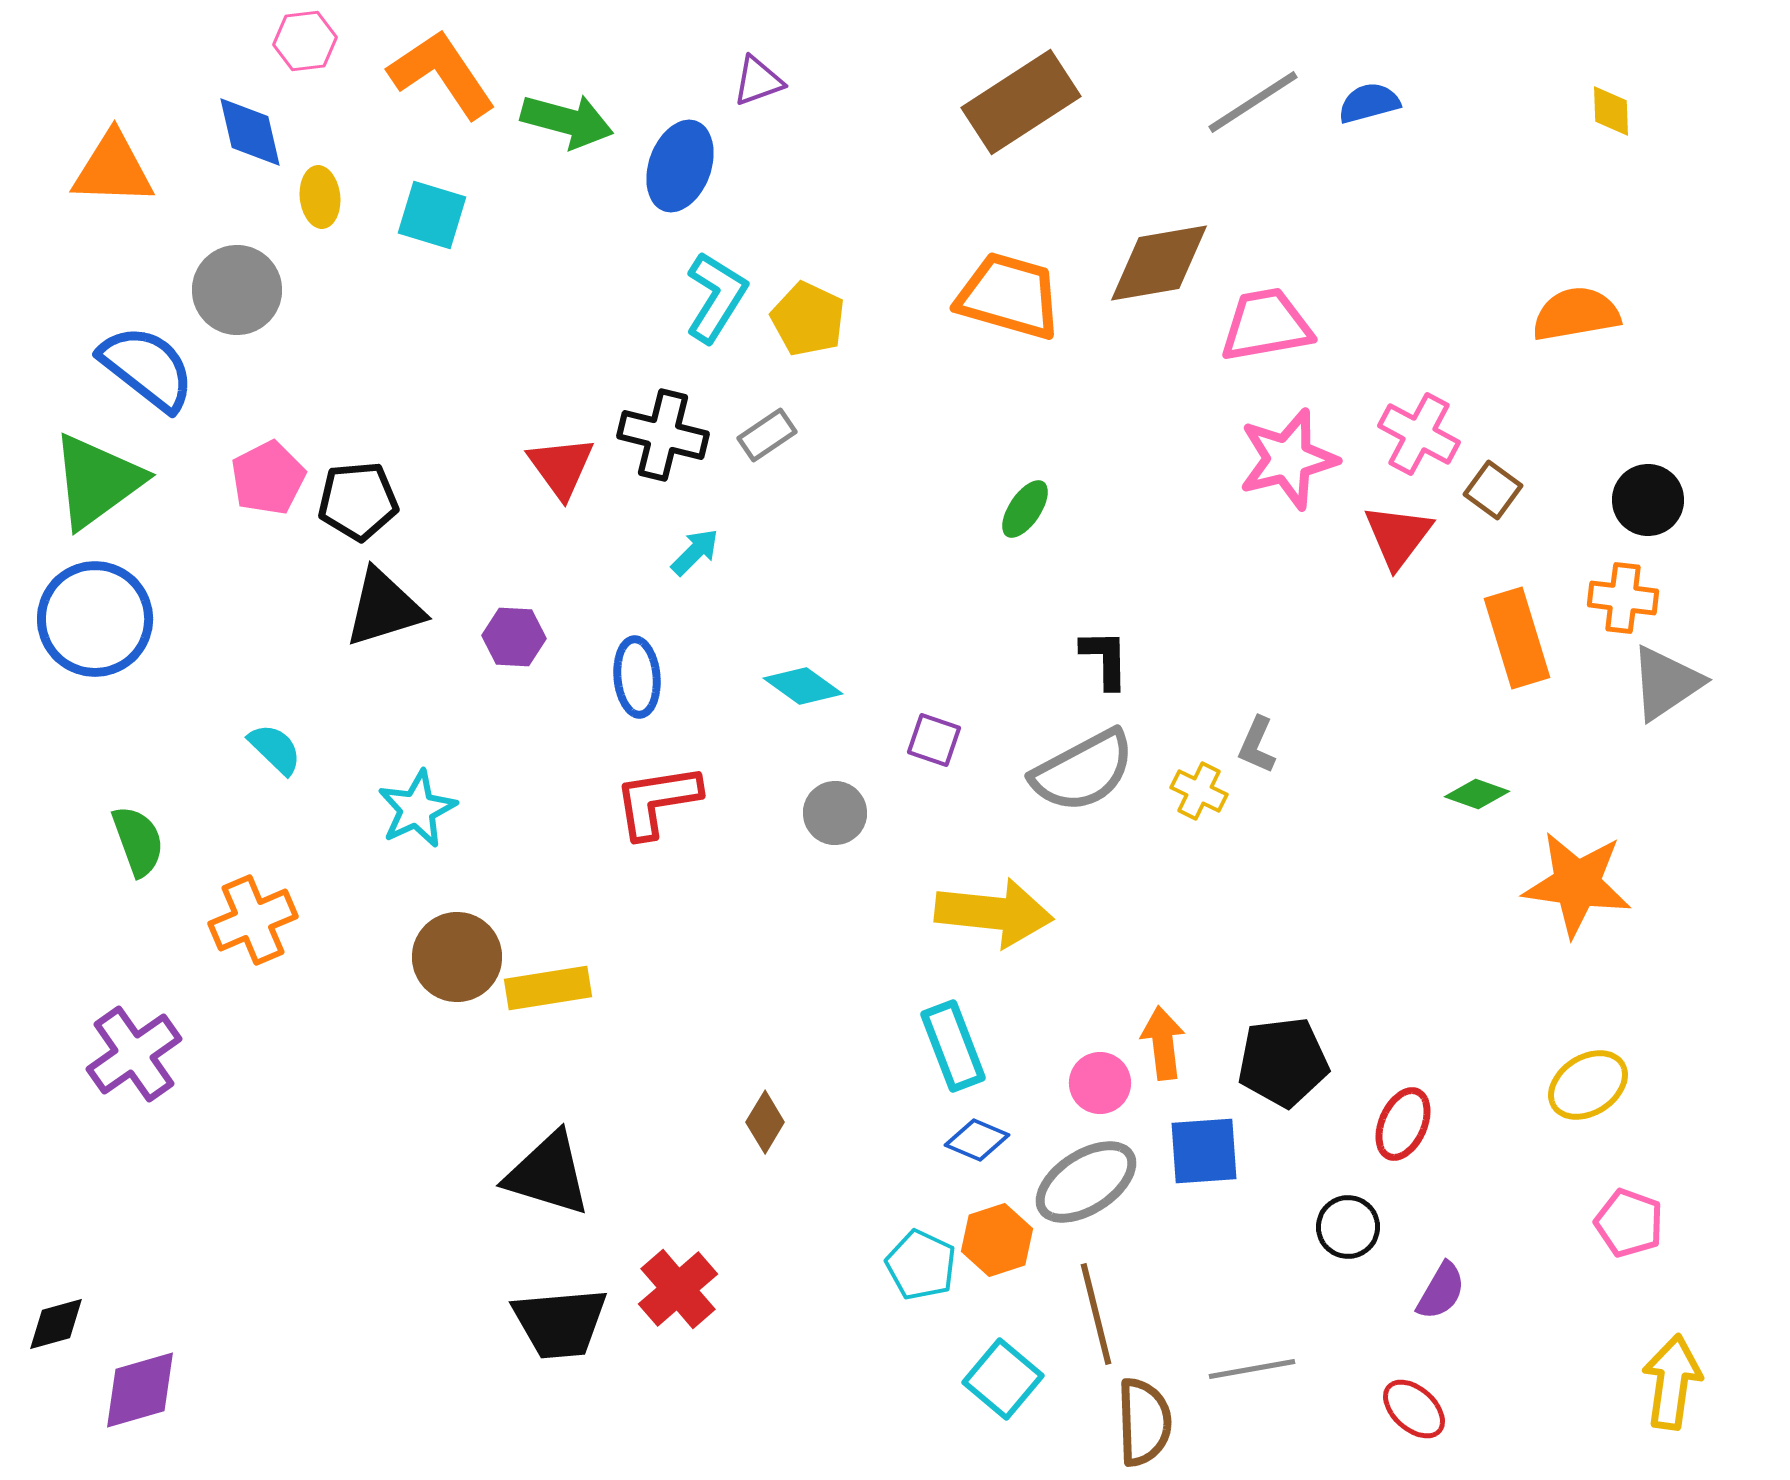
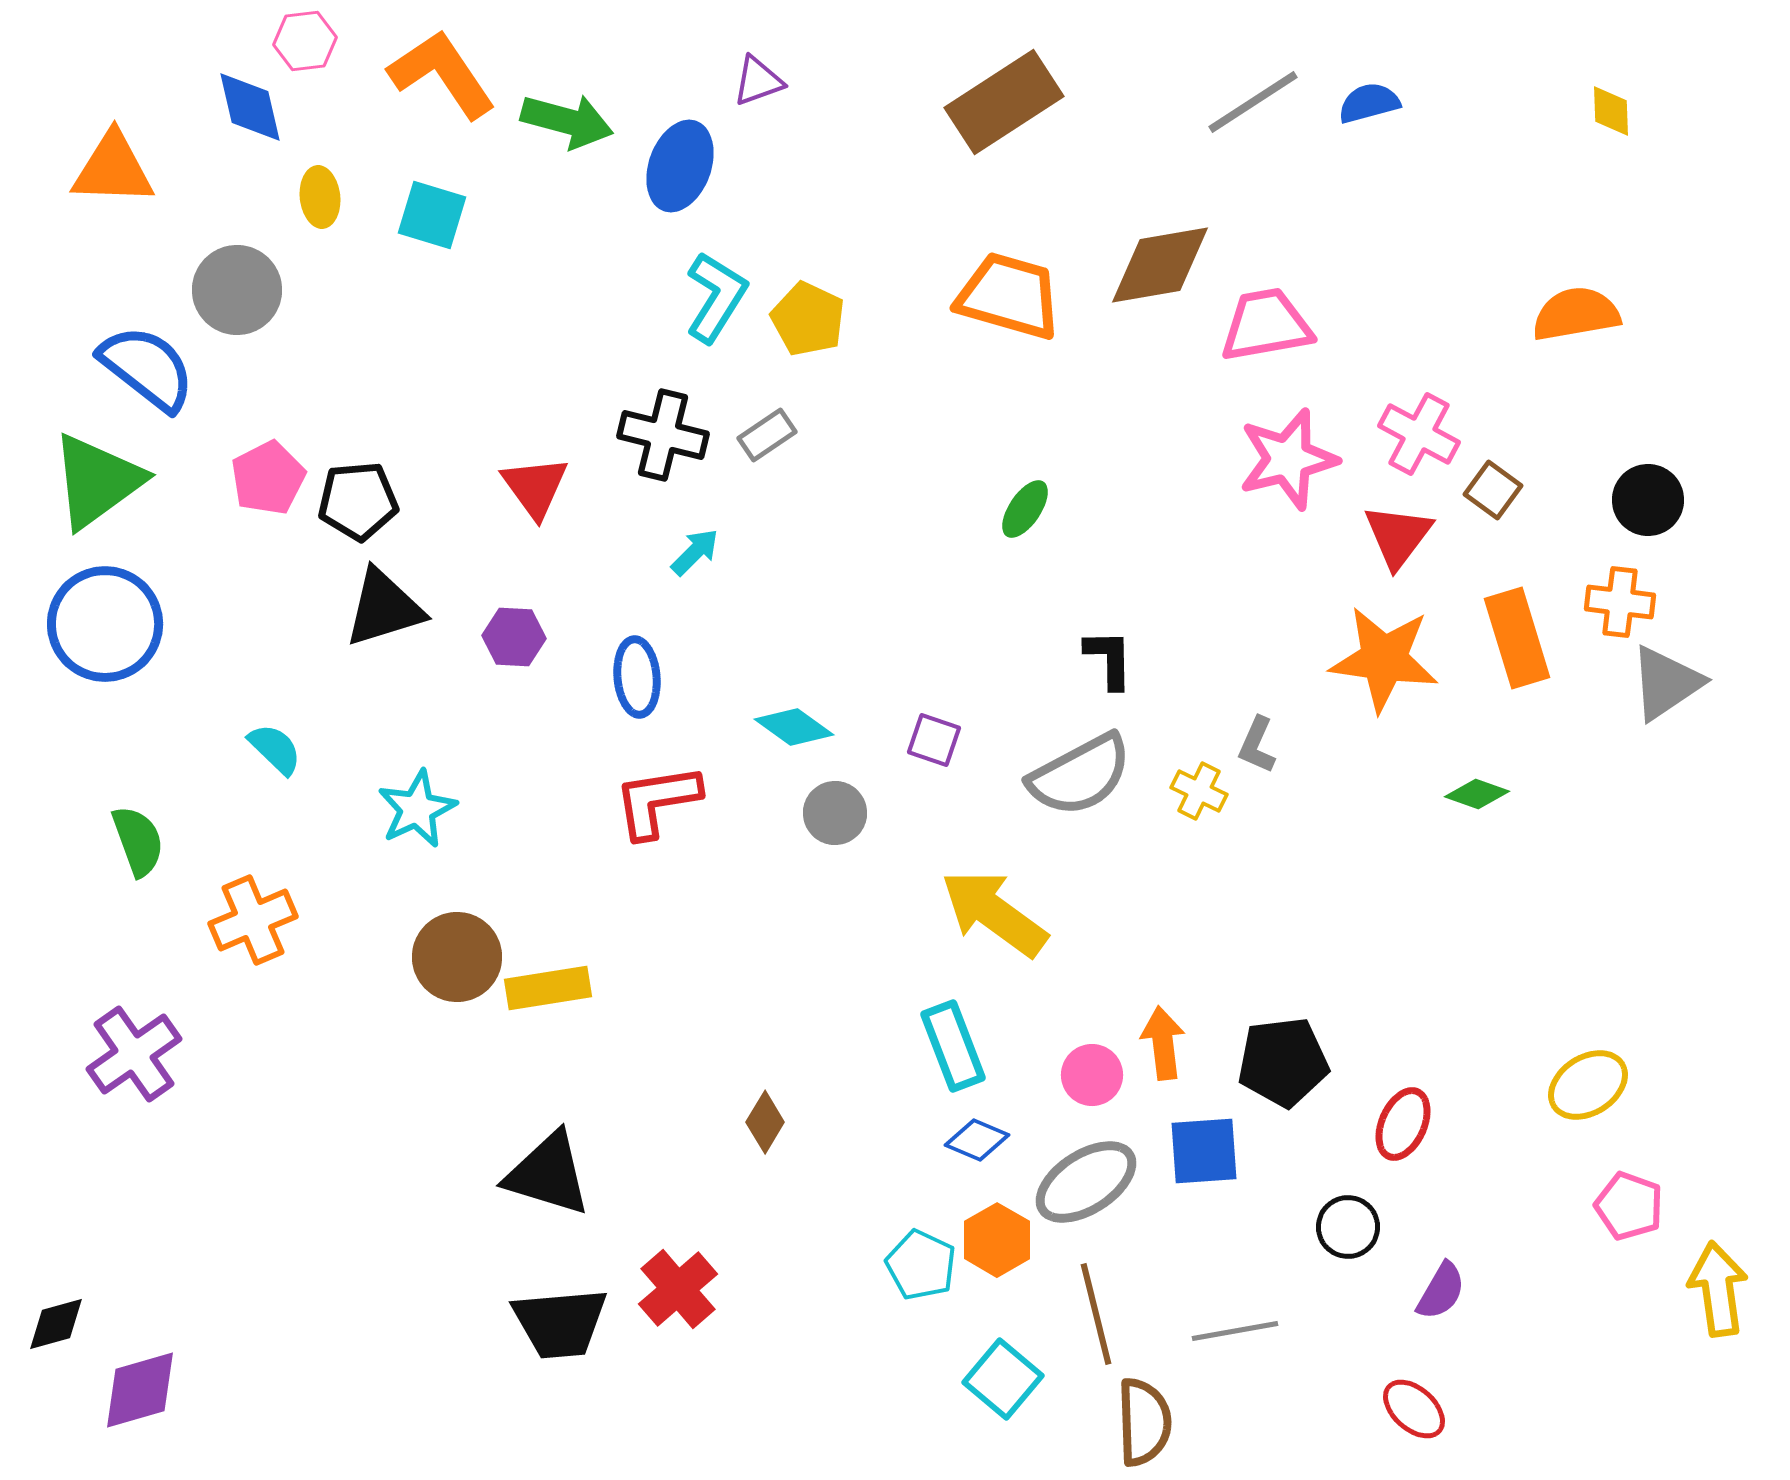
brown rectangle at (1021, 102): moved 17 px left
blue diamond at (250, 132): moved 25 px up
brown diamond at (1159, 263): moved 1 px right, 2 px down
red triangle at (561, 467): moved 26 px left, 20 px down
orange cross at (1623, 598): moved 3 px left, 4 px down
blue circle at (95, 619): moved 10 px right, 5 px down
black L-shape at (1105, 659): moved 4 px right
cyan diamond at (803, 686): moved 9 px left, 41 px down
gray semicircle at (1083, 771): moved 3 px left, 4 px down
orange star at (1577, 884): moved 193 px left, 225 px up
yellow arrow at (994, 913): rotated 150 degrees counterclockwise
pink circle at (1100, 1083): moved 8 px left, 8 px up
pink pentagon at (1629, 1223): moved 17 px up
orange hexagon at (997, 1240): rotated 12 degrees counterclockwise
gray line at (1252, 1369): moved 17 px left, 38 px up
yellow arrow at (1672, 1382): moved 46 px right, 93 px up; rotated 16 degrees counterclockwise
